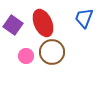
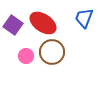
red ellipse: rotated 32 degrees counterclockwise
